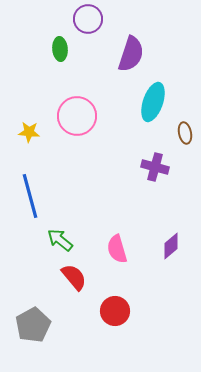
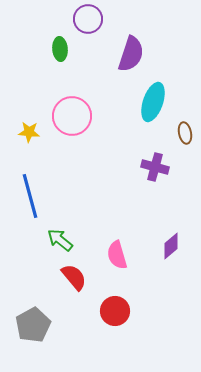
pink circle: moved 5 px left
pink semicircle: moved 6 px down
